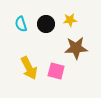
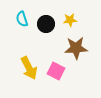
cyan semicircle: moved 1 px right, 5 px up
pink square: rotated 12 degrees clockwise
